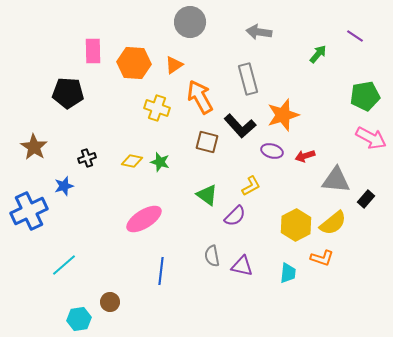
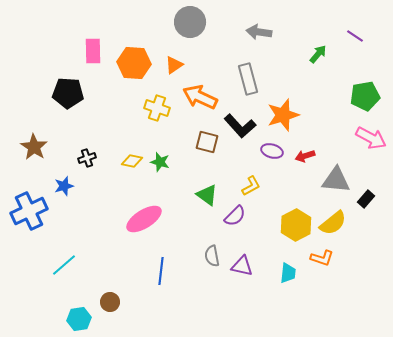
orange arrow: rotated 36 degrees counterclockwise
